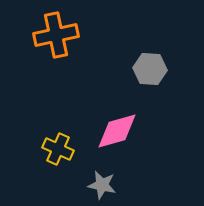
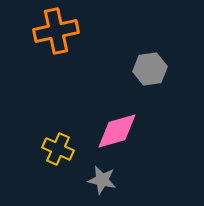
orange cross: moved 4 px up
gray hexagon: rotated 12 degrees counterclockwise
gray star: moved 5 px up
